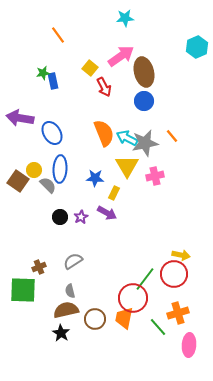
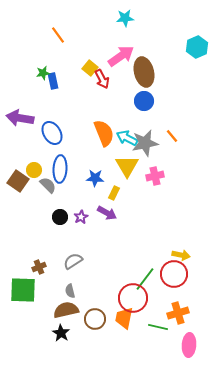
red arrow at (104, 87): moved 2 px left, 8 px up
green line at (158, 327): rotated 36 degrees counterclockwise
